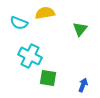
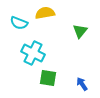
green triangle: moved 2 px down
cyan cross: moved 3 px right, 3 px up
blue arrow: moved 1 px left, 1 px up; rotated 56 degrees counterclockwise
